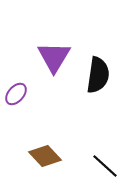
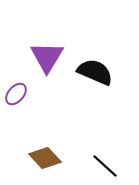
purple triangle: moved 7 px left
black semicircle: moved 3 px left, 3 px up; rotated 75 degrees counterclockwise
brown diamond: moved 2 px down
